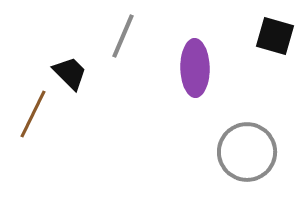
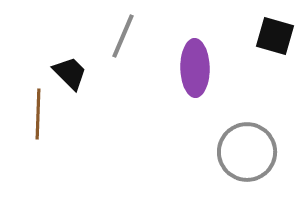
brown line: moved 5 px right; rotated 24 degrees counterclockwise
